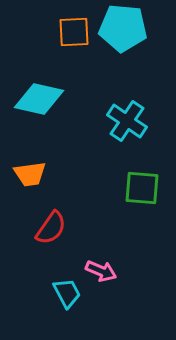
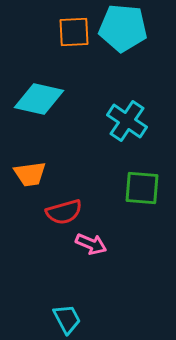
red semicircle: moved 13 px right, 16 px up; rotated 39 degrees clockwise
pink arrow: moved 10 px left, 27 px up
cyan trapezoid: moved 26 px down
